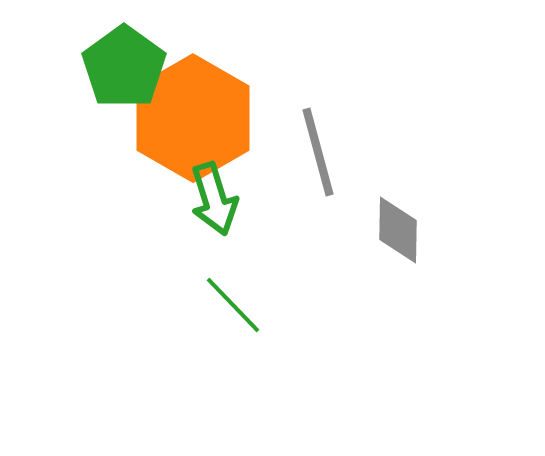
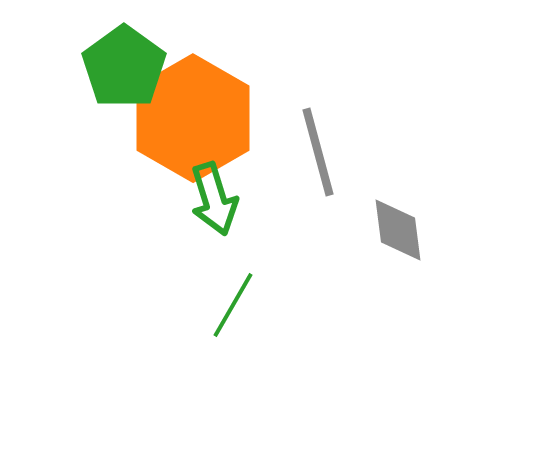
gray diamond: rotated 8 degrees counterclockwise
green line: rotated 74 degrees clockwise
